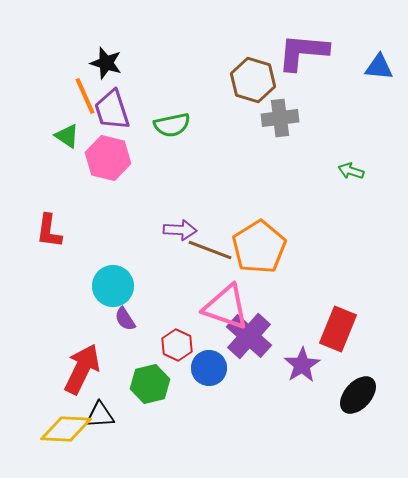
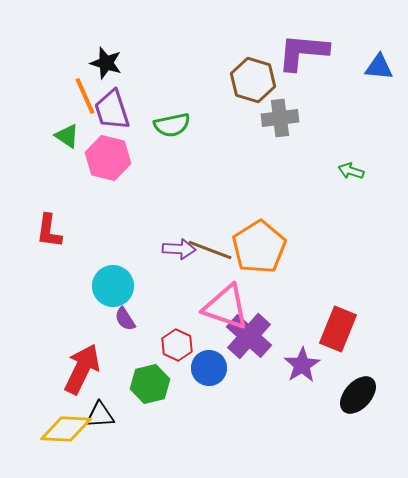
purple arrow: moved 1 px left, 19 px down
